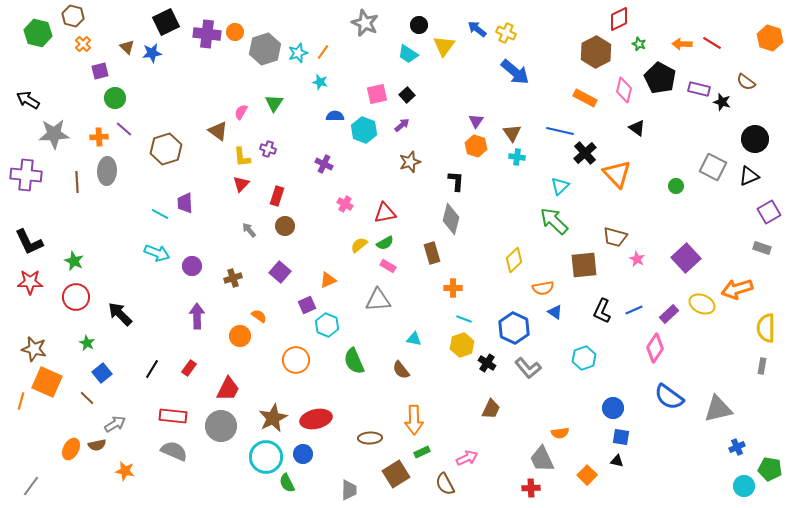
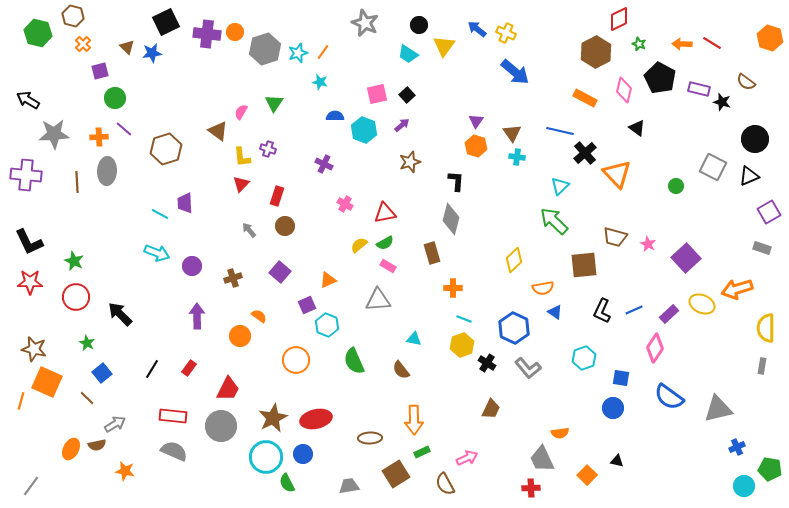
pink star at (637, 259): moved 11 px right, 15 px up
blue square at (621, 437): moved 59 px up
gray trapezoid at (349, 490): moved 4 px up; rotated 100 degrees counterclockwise
